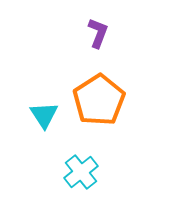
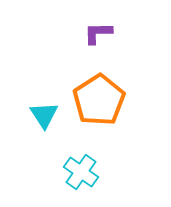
purple L-shape: rotated 112 degrees counterclockwise
cyan cross: rotated 16 degrees counterclockwise
